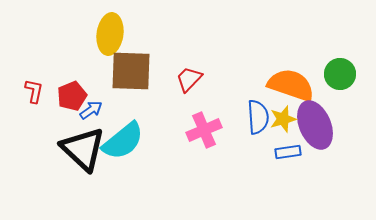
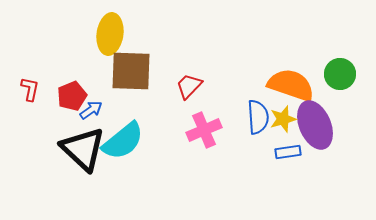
red trapezoid: moved 7 px down
red L-shape: moved 4 px left, 2 px up
